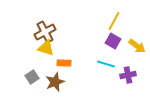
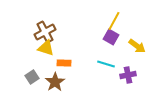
purple square: moved 2 px left, 4 px up
brown star: rotated 12 degrees counterclockwise
